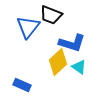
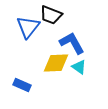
blue L-shape: rotated 136 degrees counterclockwise
yellow diamond: moved 2 px left, 1 px down; rotated 40 degrees clockwise
